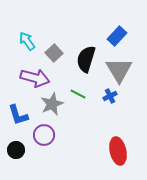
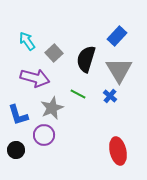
blue cross: rotated 24 degrees counterclockwise
gray star: moved 4 px down
